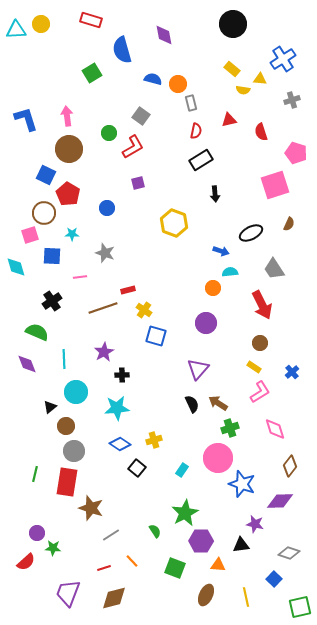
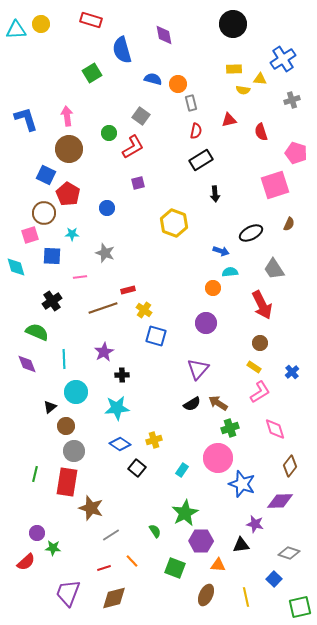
yellow rectangle at (232, 69): moved 2 px right; rotated 42 degrees counterclockwise
black semicircle at (192, 404): rotated 84 degrees clockwise
